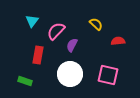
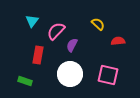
yellow semicircle: moved 2 px right
